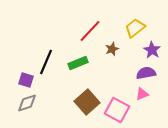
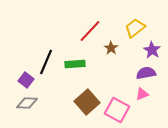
brown star: moved 1 px left, 1 px up; rotated 16 degrees counterclockwise
green rectangle: moved 3 px left, 1 px down; rotated 18 degrees clockwise
purple square: rotated 21 degrees clockwise
gray diamond: rotated 20 degrees clockwise
